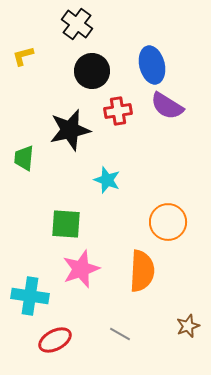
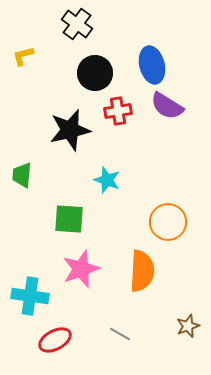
black circle: moved 3 px right, 2 px down
green trapezoid: moved 2 px left, 17 px down
green square: moved 3 px right, 5 px up
